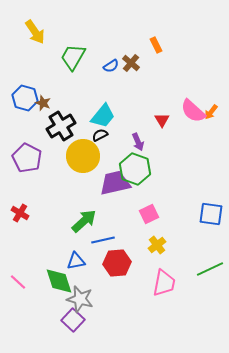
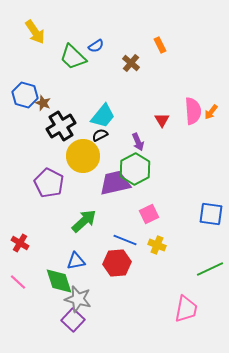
orange rectangle: moved 4 px right
green trapezoid: rotated 76 degrees counterclockwise
blue semicircle: moved 15 px left, 20 px up
blue hexagon: moved 3 px up
pink semicircle: rotated 136 degrees counterclockwise
purple pentagon: moved 22 px right, 25 px down
green hexagon: rotated 12 degrees clockwise
red cross: moved 30 px down
blue line: moved 22 px right; rotated 35 degrees clockwise
yellow cross: rotated 30 degrees counterclockwise
pink trapezoid: moved 22 px right, 26 px down
gray star: moved 2 px left
